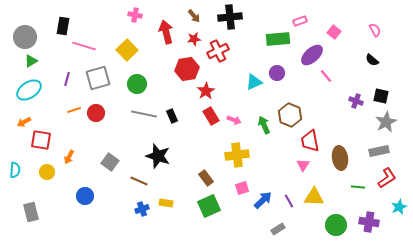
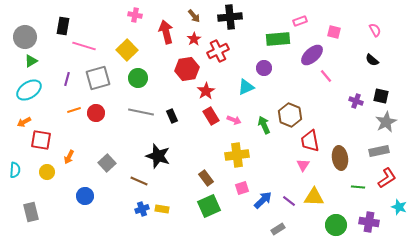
pink square at (334, 32): rotated 24 degrees counterclockwise
red star at (194, 39): rotated 24 degrees counterclockwise
purple circle at (277, 73): moved 13 px left, 5 px up
cyan triangle at (254, 82): moved 8 px left, 5 px down
green circle at (137, 84): moved 1 px right, 6 px up
gray line at (144, 114): moved 3 px left, 2 px up
gray square at (110, 162): moved 3 px left, 1 px down; rotated 12 degrees clockwise
purple line at (289, 201): rotated 24 degrees counterclockwise
yellow rectangle at (166, 203): moved 4 px left, 6 px down
cyan star at (399, 207): rotated 28 degrees counterclockwise
